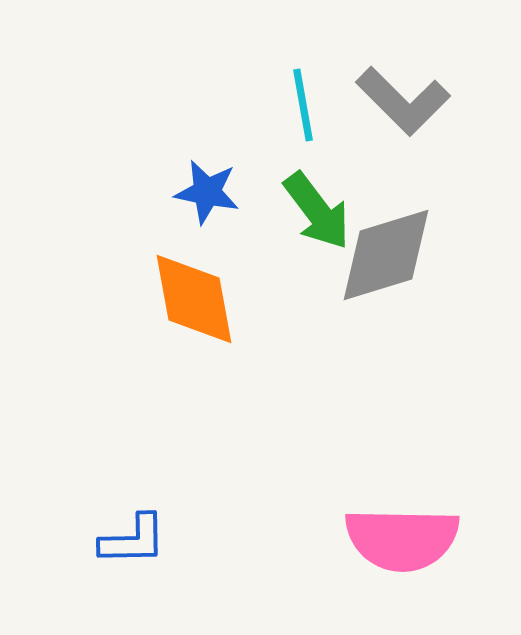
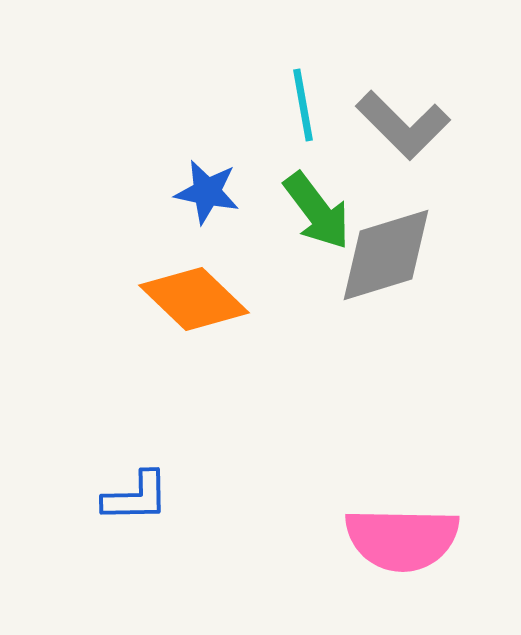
gray L-shape: moved 24 px down
orange diamond: rotated 36 degrees counterclockwise
blue L-shape: moved 3 px right, 43 px up
